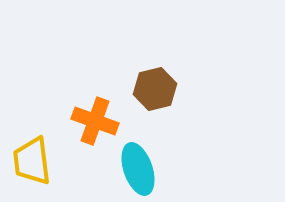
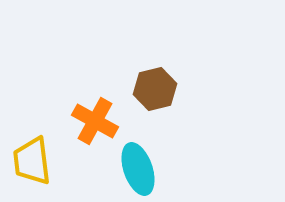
orange cross: rotated 9 degrees clockwise
